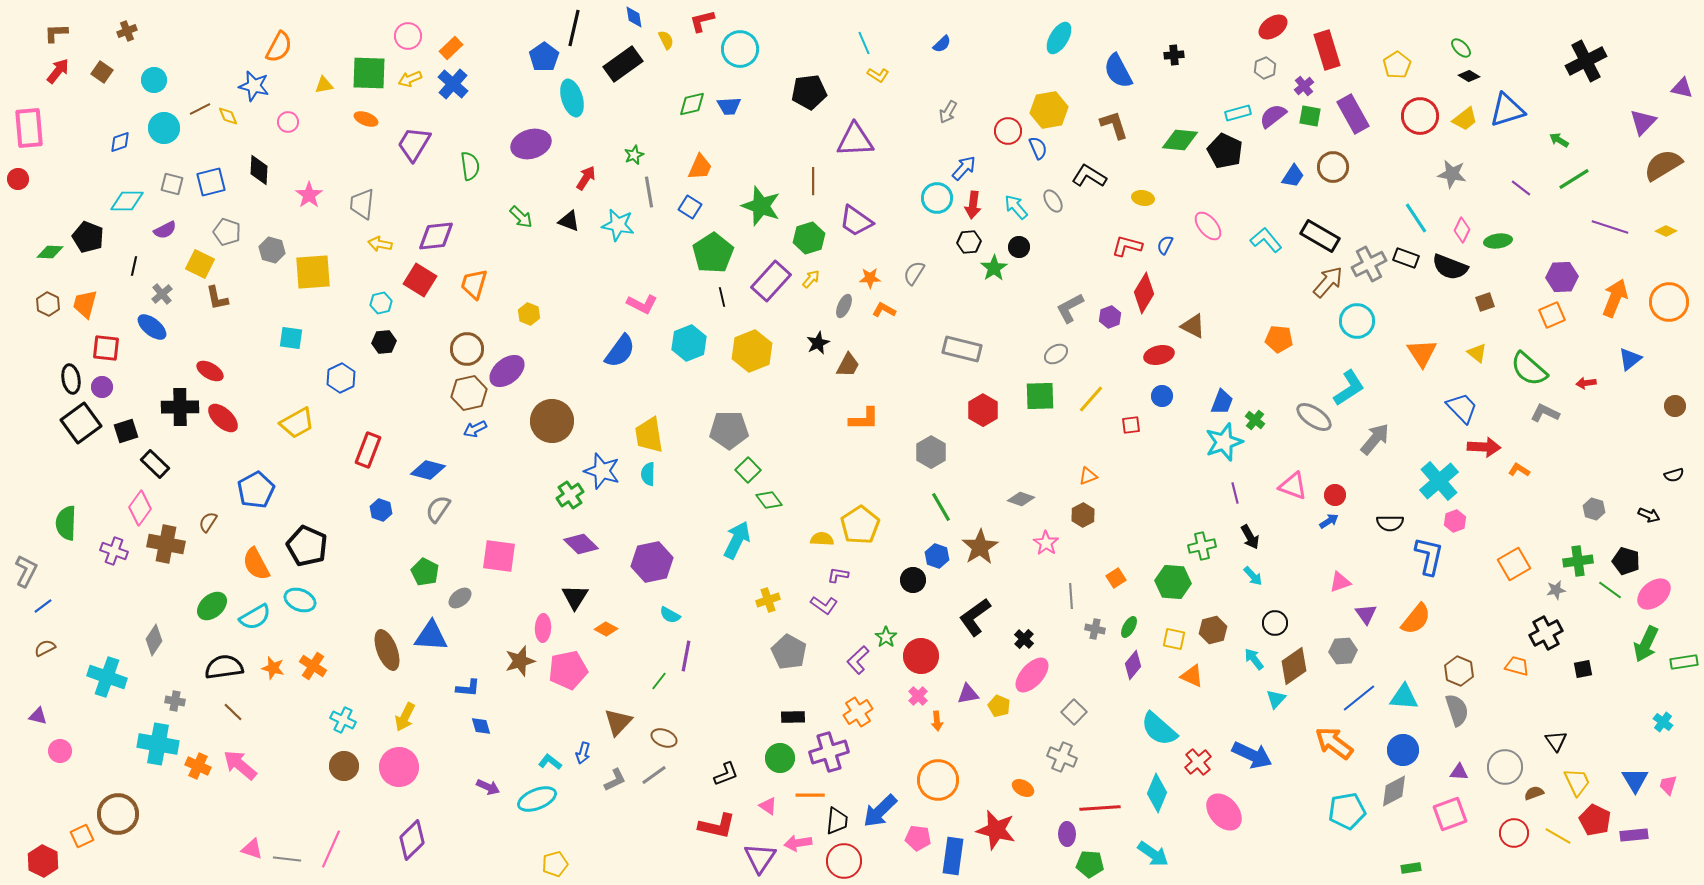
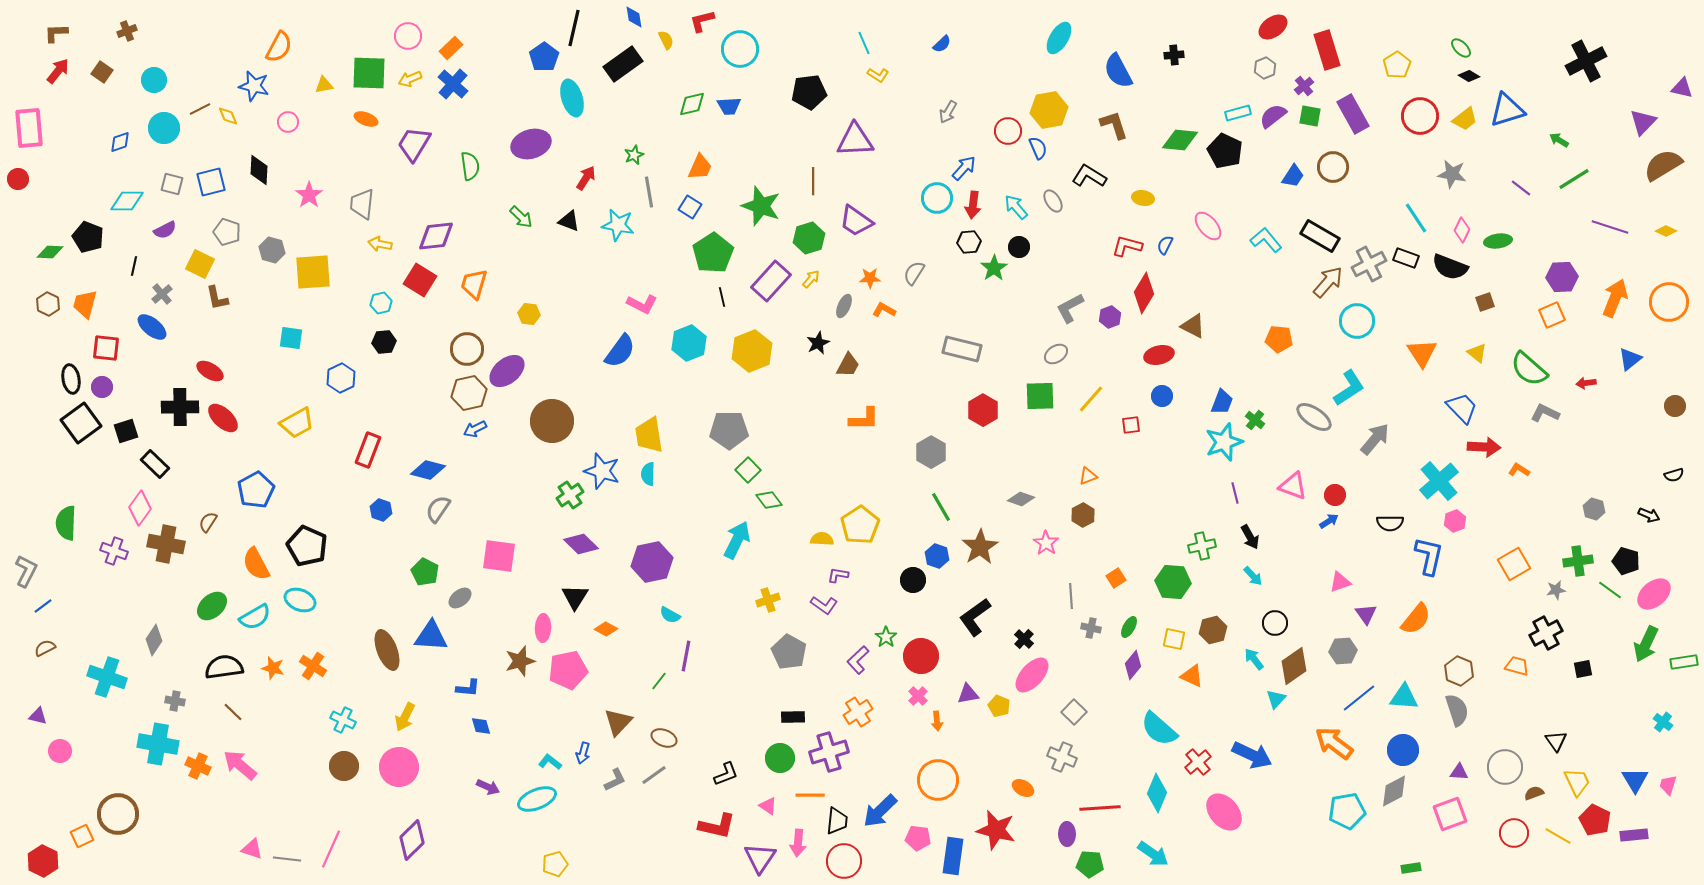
yellow hexagon at (529, 314): rotated 15 degrees counterclockwise
gray cross at (1095, 629): moved 4 px left, 1 px up
pink arrow at (798, 843): rotated 76 degrees counterclockwise
